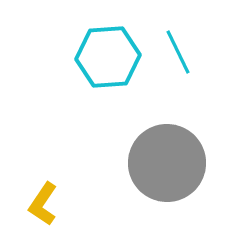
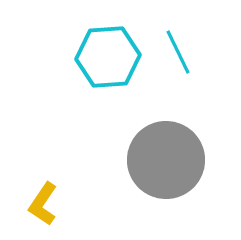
gray circle: moved 1 px left, 3 px up
